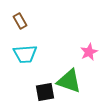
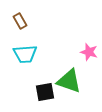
pink star: rotated 30 degrees counterclockwise
